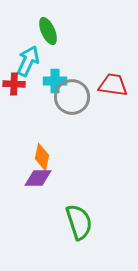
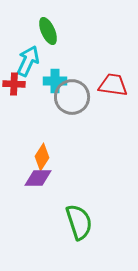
orange diamond: rotated 20 degrees clockwise
